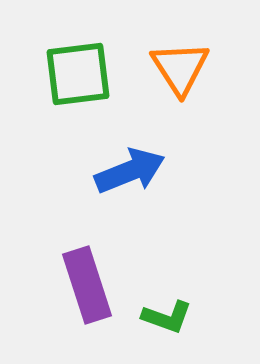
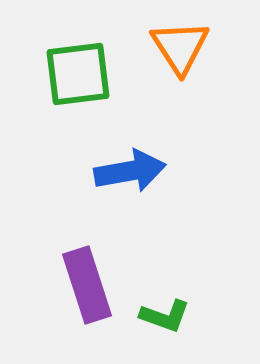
orange triangle: moved 21 px up
blue arrow: rotated 12 degrees clockwise
green L-shape: moved 2 px left, 1 px up
